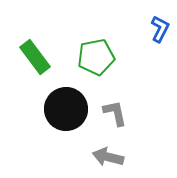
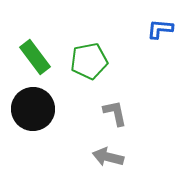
blue L-shape: rotated 112 degrees counterclockwise
green pentagon: moved 7 px left, 4 px down
black circle: moved 33 px left
